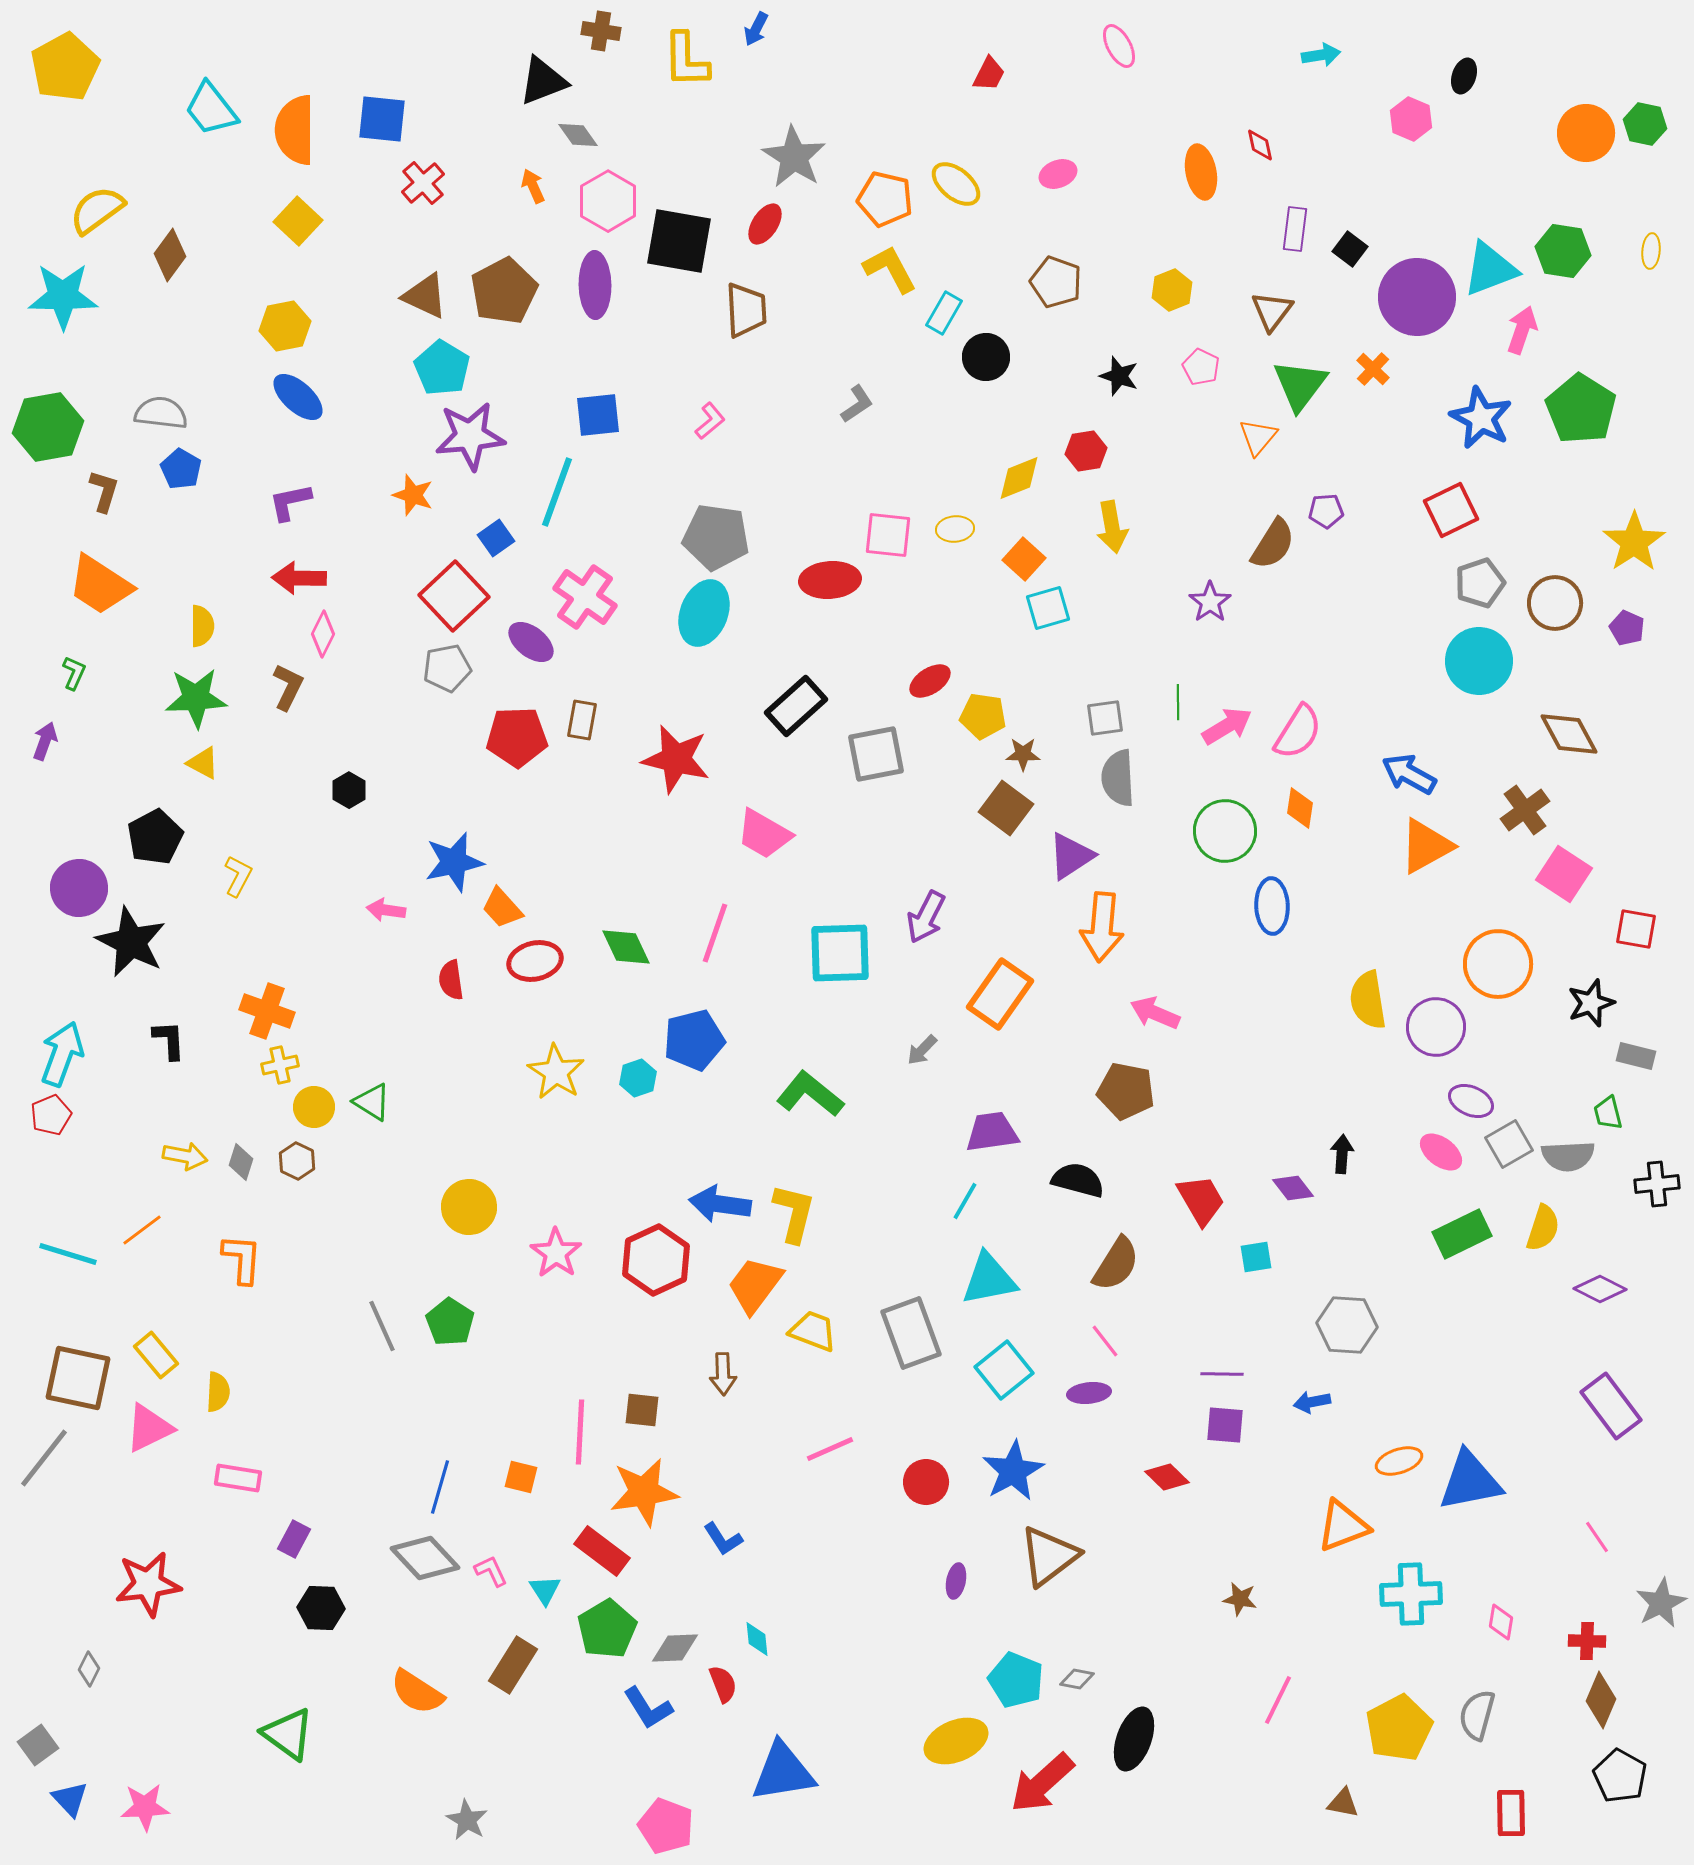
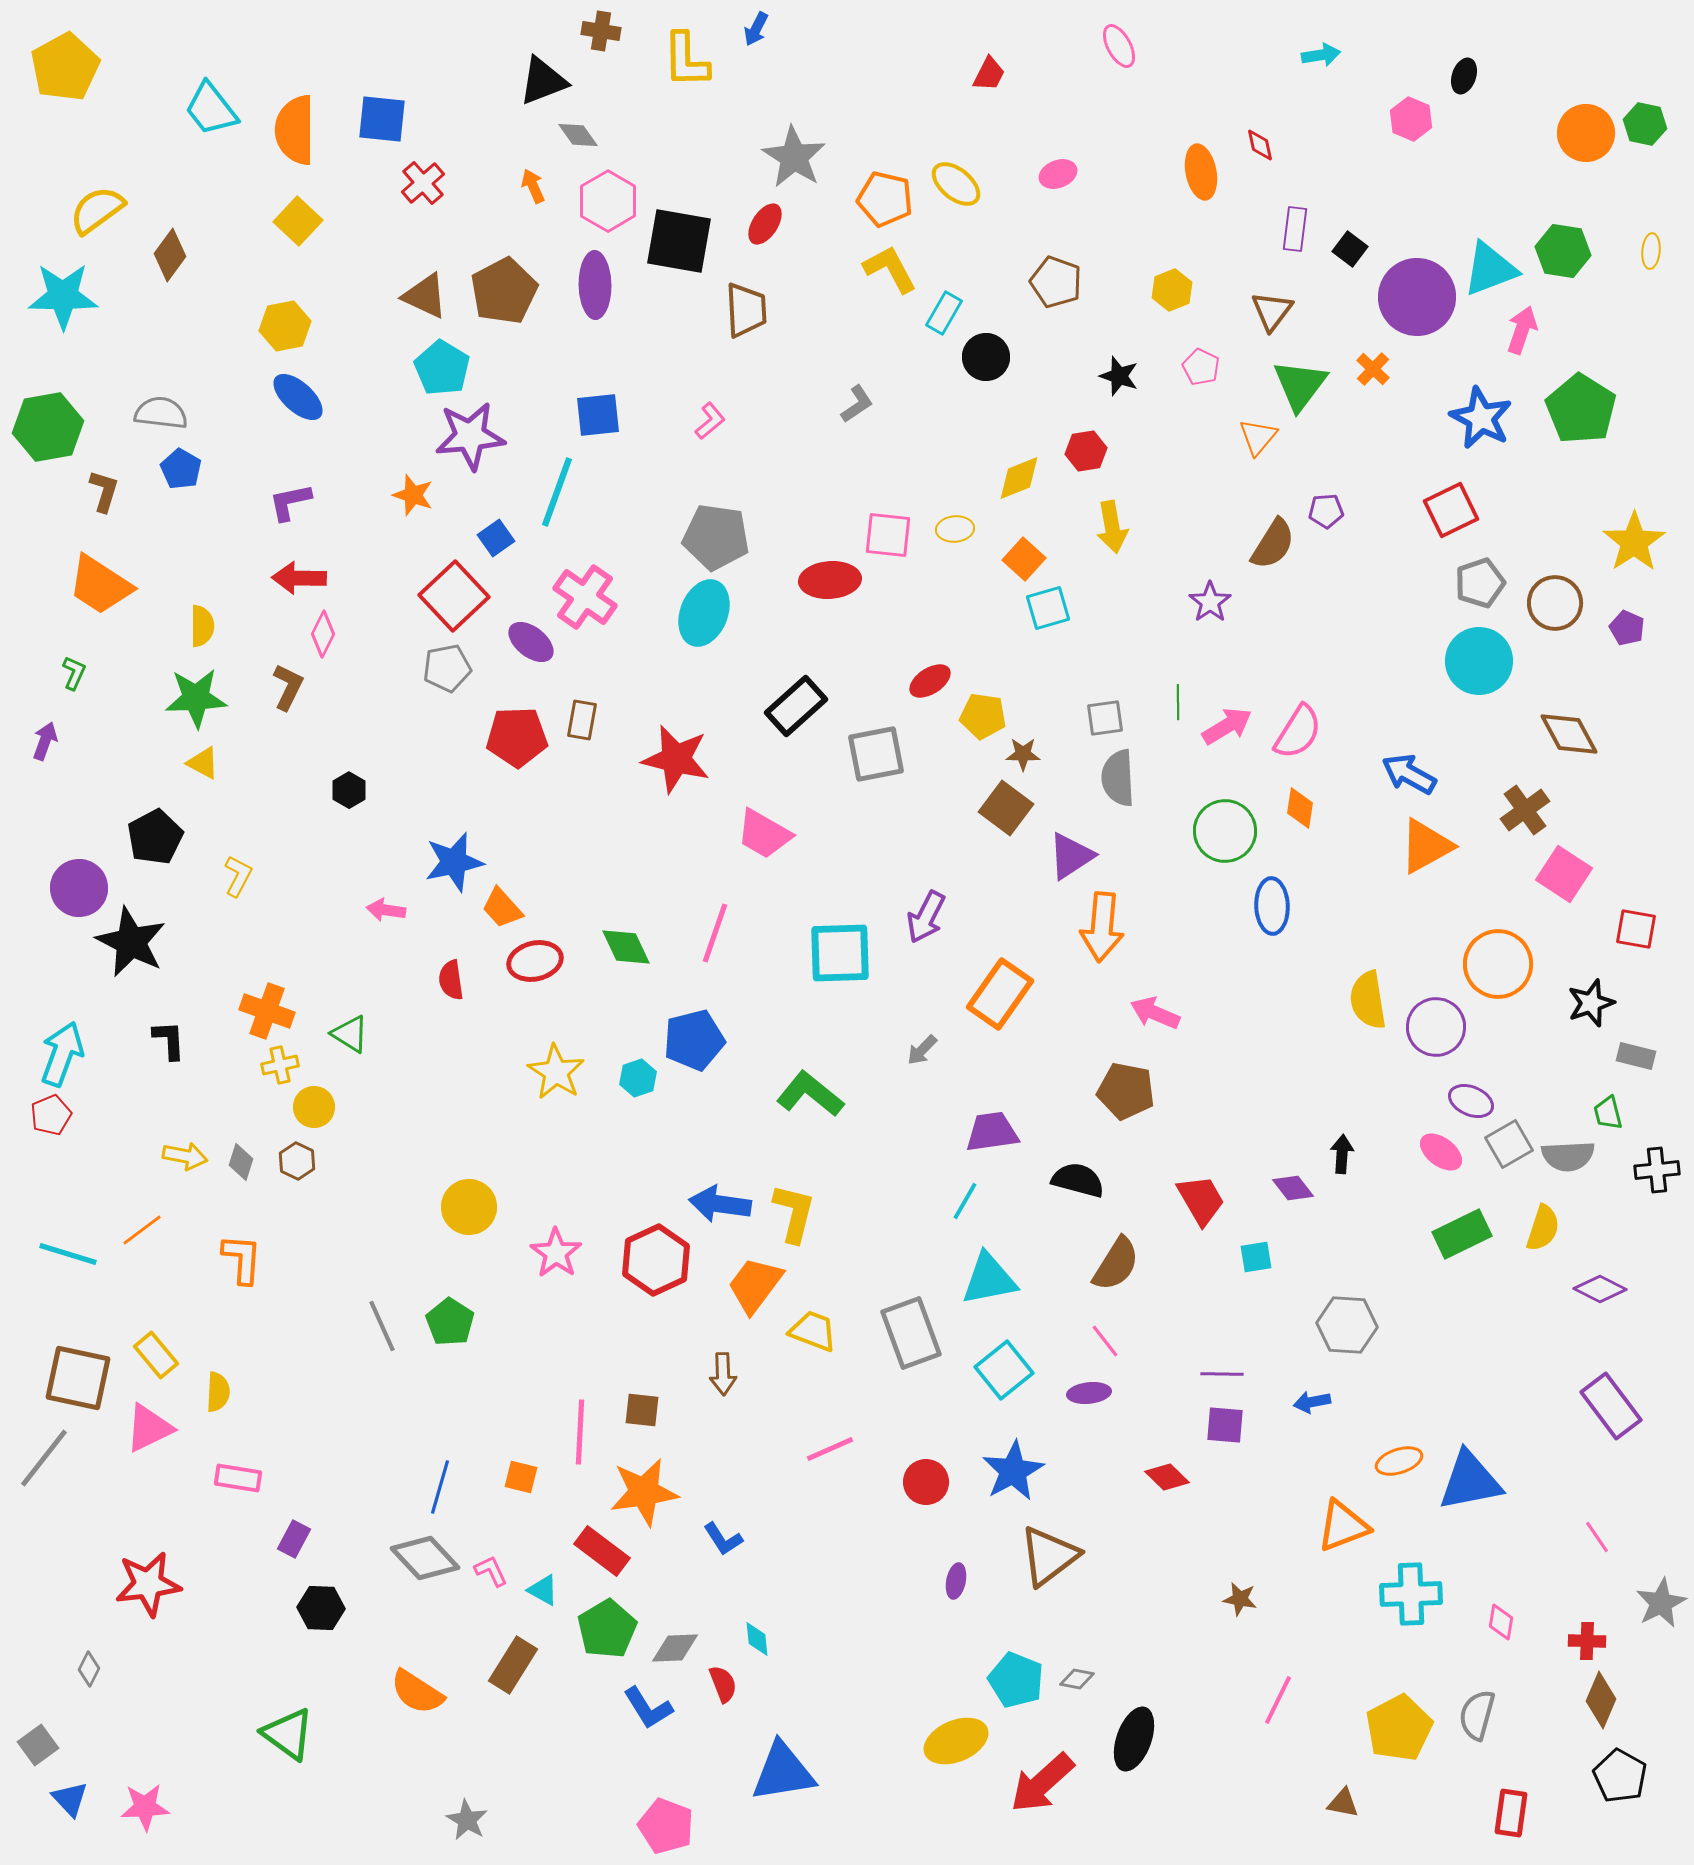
green triangle at (372, 1102): moved 22 px left, 68 px up
black cross at (1657, 1184): moved 14 px up
cyan triangle at (545, 1590): moved 2 px left; rotated 28 degrees counterclockwise
red rectangle at (1511, 1813): rotated 9 degrees clockwise
